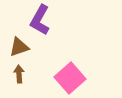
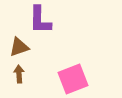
purple L-shape: rotated 28 degrees counterclockwise
pink square: moved 3 px right, 1 px down; rotated 20 degrees clockwise
